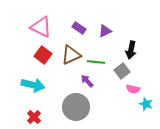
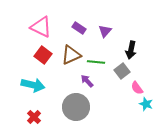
purple triangle: rotated 24 degrees counterclockwise
pink semicircle: moved 4 px right, 1 px up; rotated 40 degrees clockwise
